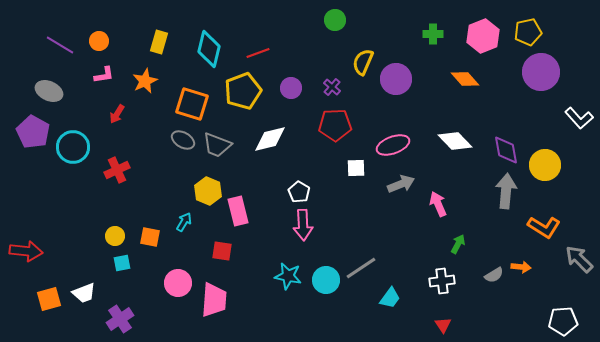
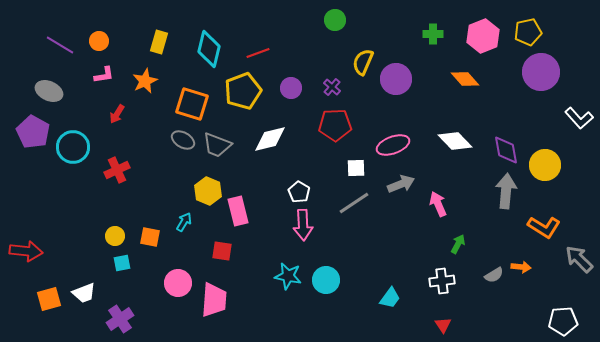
gray line at (361, 268): moved 7 px left, 65 px up
